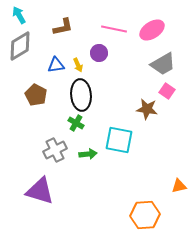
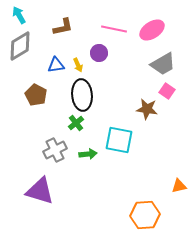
black ellipse: moved 1 px right
green cross: rotated 21 degrees clockwise
